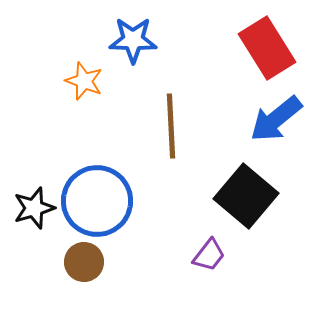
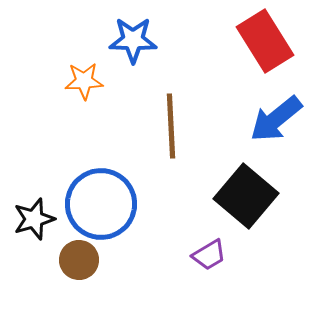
red rectangle: moved 2 px left, 7 px up
orange star: rotated 24 degrees counterclockwise
blue circle: moved 4 px right, 3 px down
black star: moved 11 px down
purple trapezoid: rotated 21 degrees clockwise
brown circle: moved 5 px left, 2 px up
